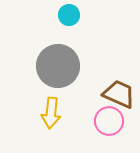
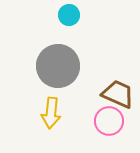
brown trapezoid: moved 1 px left
